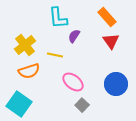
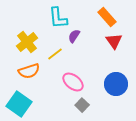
red triangle: moved 3 px right
yellow cross: moved 2 px right, 3 px up
yellow line: moved 1 px up; rotated 49 degrees counterclockwise
